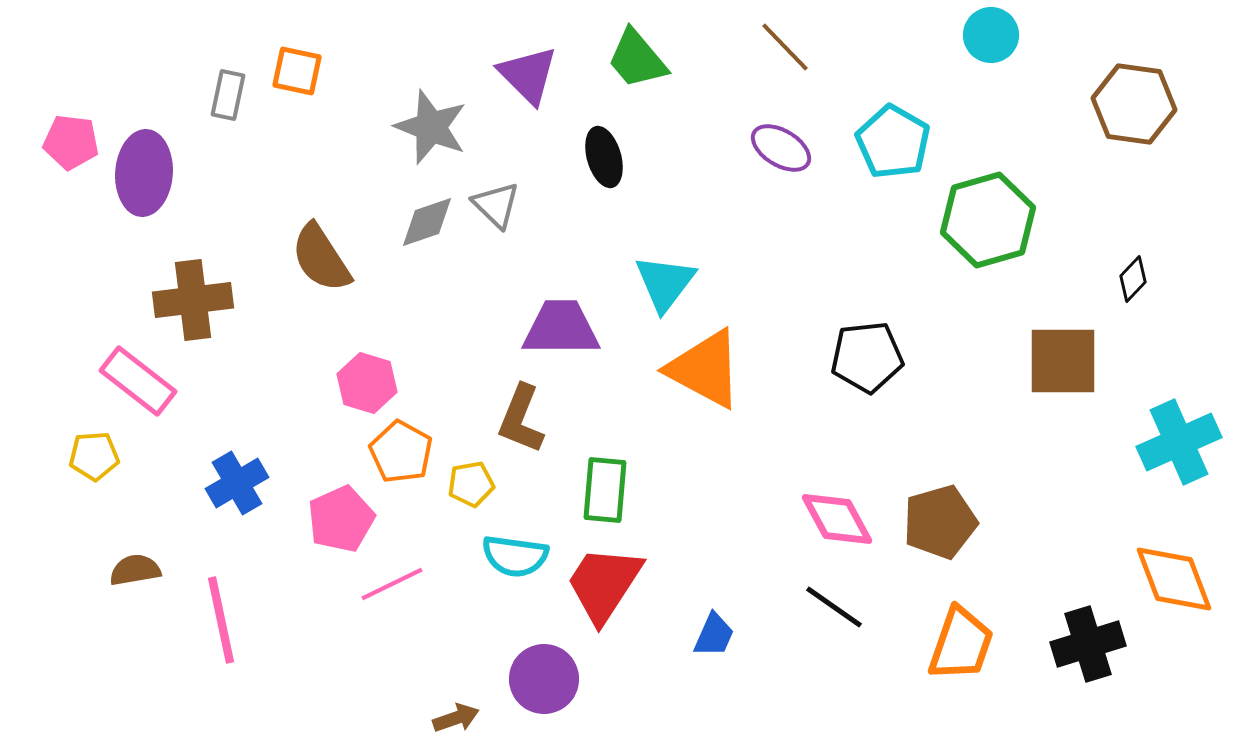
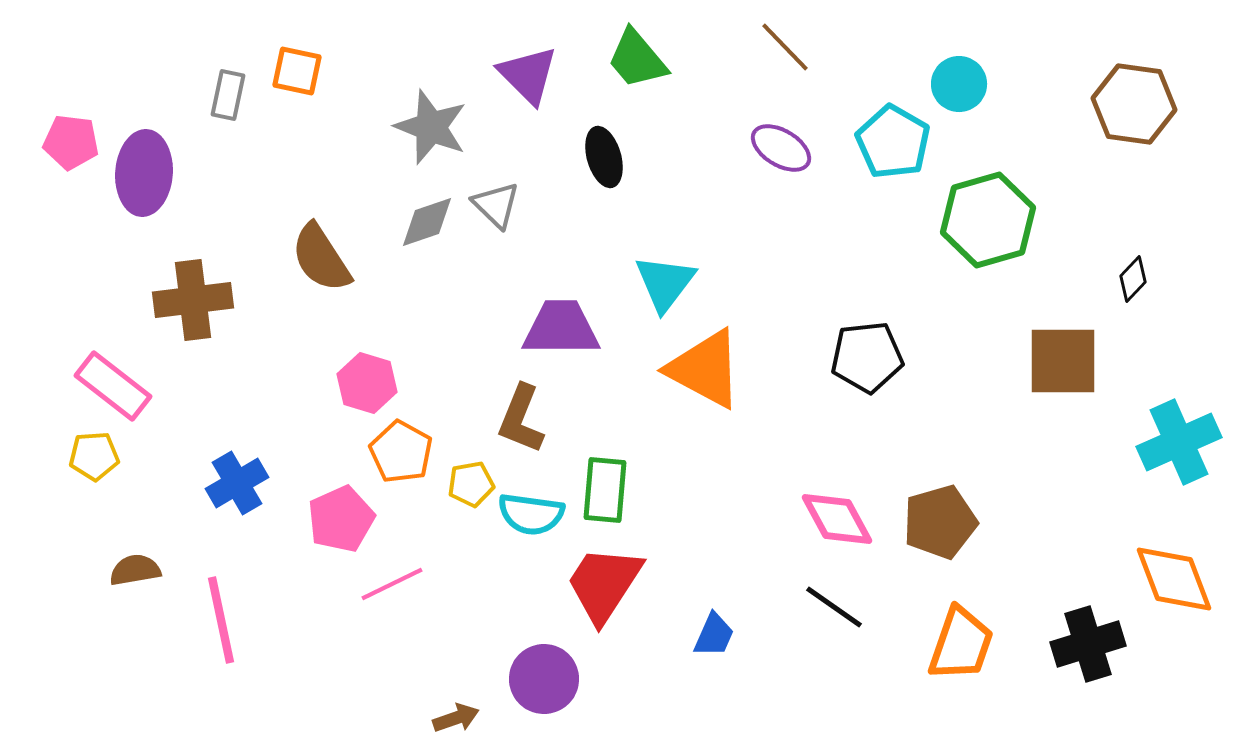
cyan circle at (991, 35): moved 32 px left, 49 px down
pink rectangle at (138, 381): moved 25 px left, 5 px down
cyan semicircle at (515, 556): moved 16 px right, 42 px up
